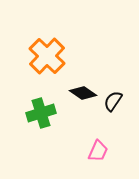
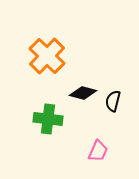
black diamond: rotated 20 degrees counterclockwise
black semicircle: rotated 20 degrees counterclockwise
green cross: moved 7 px right, 6 px down; rotated 24 degrees clockwise
